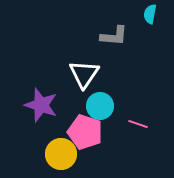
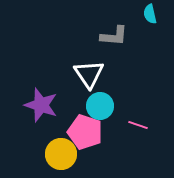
cyan semicircle: rotated 24 degrees counterclockwise
white triangle: moved 5 px right; rotated 8 degrees counterclockwise
pink line: moved 1 px down
